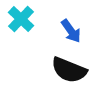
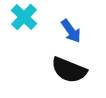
cyan cross: moved 3 px right, 2 px up
